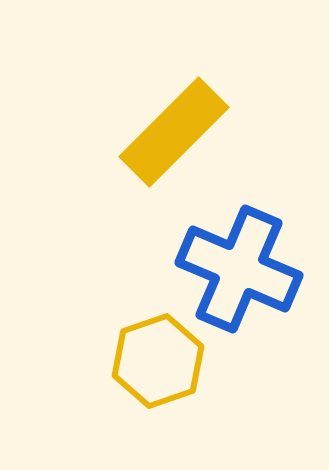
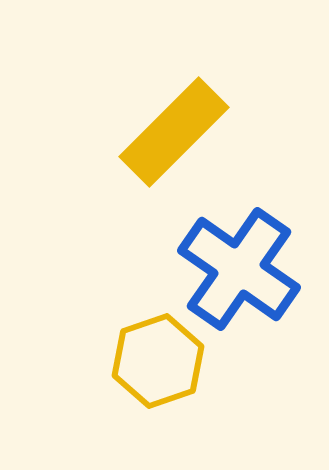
blue cross: rotated 12 degrees clockwise
